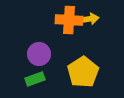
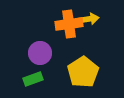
orange cross: moved 4 px down; rotated 12 degrees counterclockwise
purple circle: moved 1 px right, 1 px up
green rectangle: moved 2 px left
